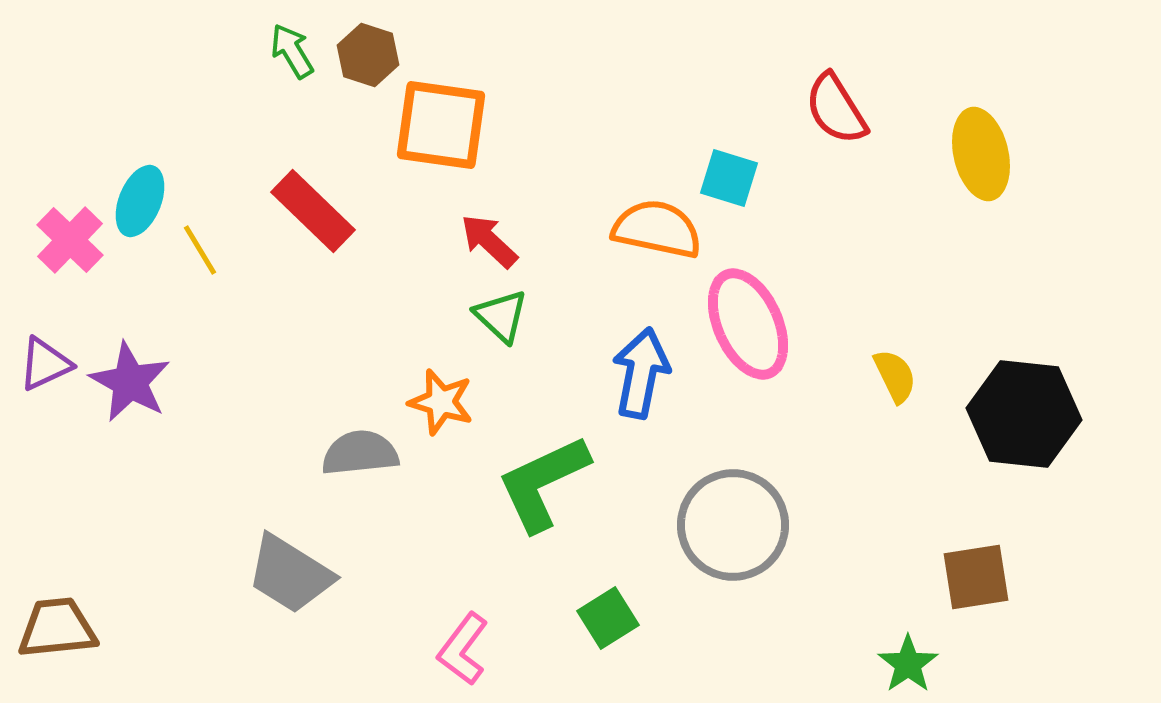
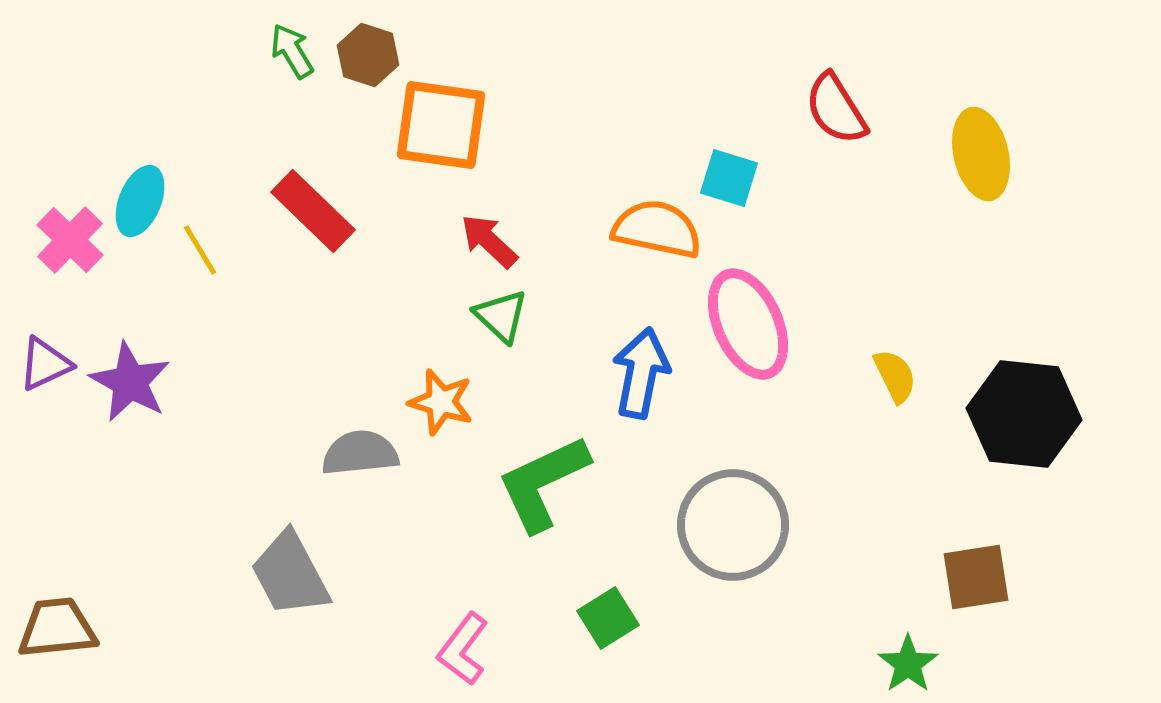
gray trapezoid: rotated 30 degrees clockwise
